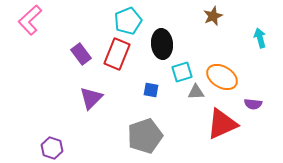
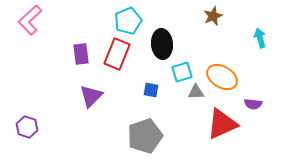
purple rectangle: rotated 30 degrees clockwise
purple triangle: moved 2 px up
purple hexagon: moved 25 px left, 21 px up
